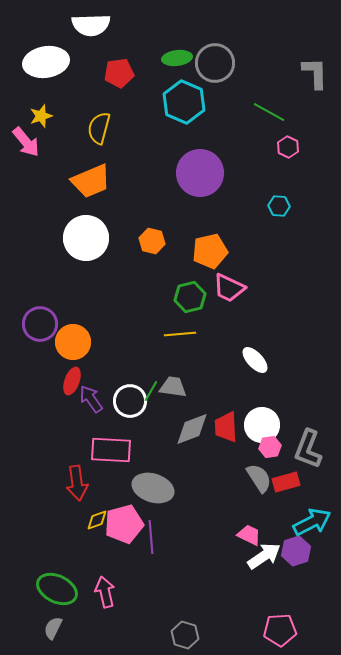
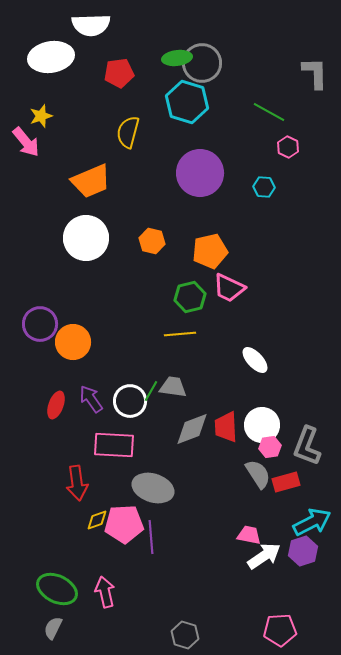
white ellipse at (46, 62): moved 5 px right, 5 px up
gray circle at (215, 63): moved 13 px left
cyan hexagon at (184, 102): moved 3 px right; rotated 6 degrees counterclockwise
yellow semicircle at (99, 128): moved 29 px right, 4 px down
cyan hexagon at (279, 206): moved 15 px left, 19 px up
red ellipse at (72, 381): moved 16 px left, 24 px down
gray L-shape at (308, 449): moved 1 px left, 3 px up
pink rectangle at (111, 450): moved 3 px right, 5 px up
gray semicircle at (259, 478): moved 1 px left, 4 px up
pink pentagon at (124, 524): rotated 12 degrees clockwise
pink trapezoid at (249, 535): rotated 15 degrees counterclockwise
purple hexagon at (296, 551): moved 7 px right
